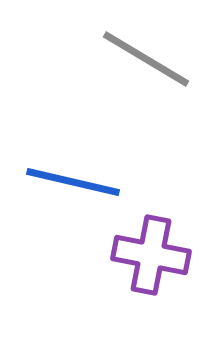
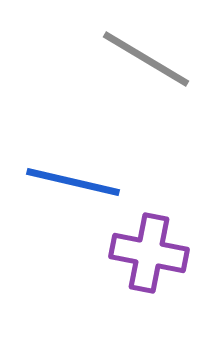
purple cross: moved 2 px left, 2 px up
